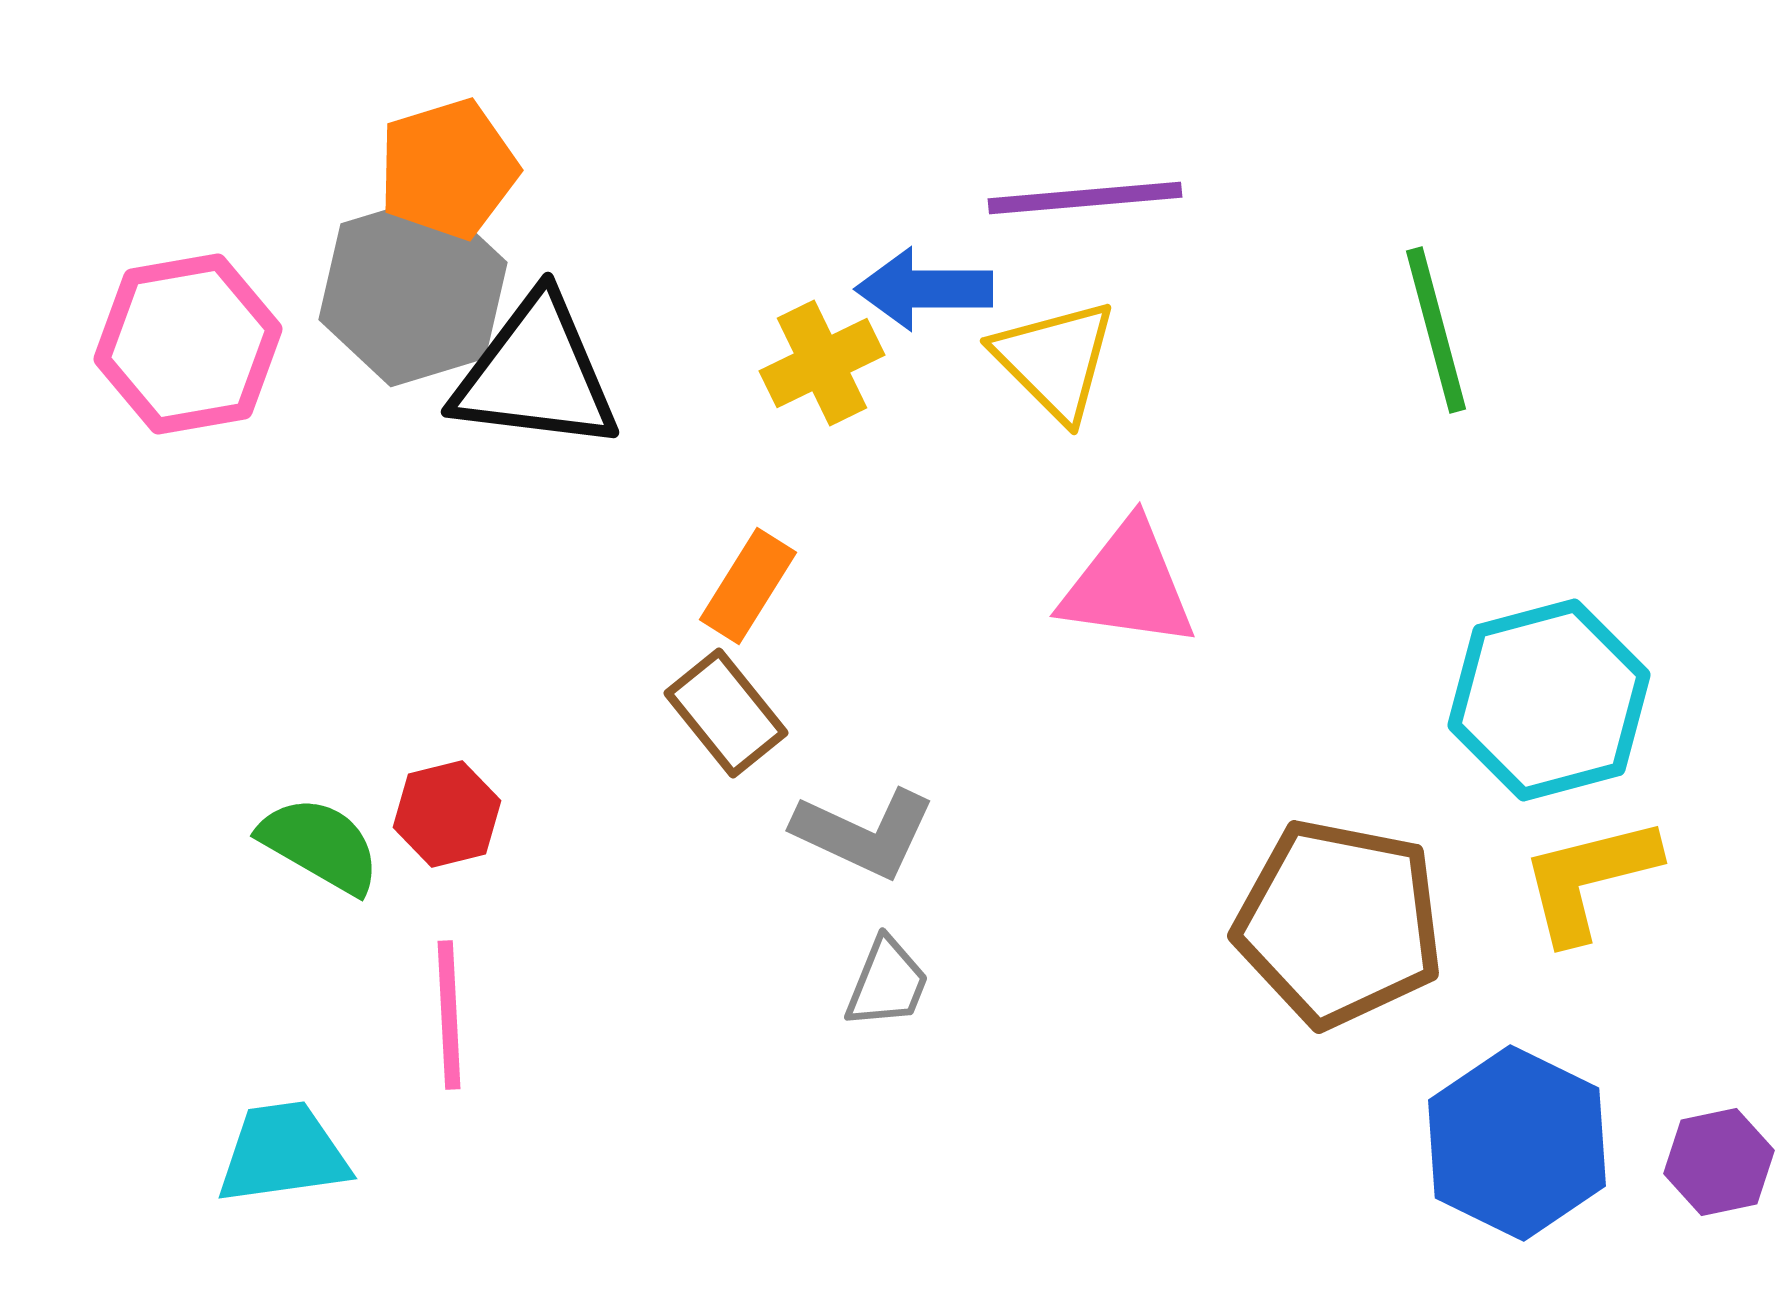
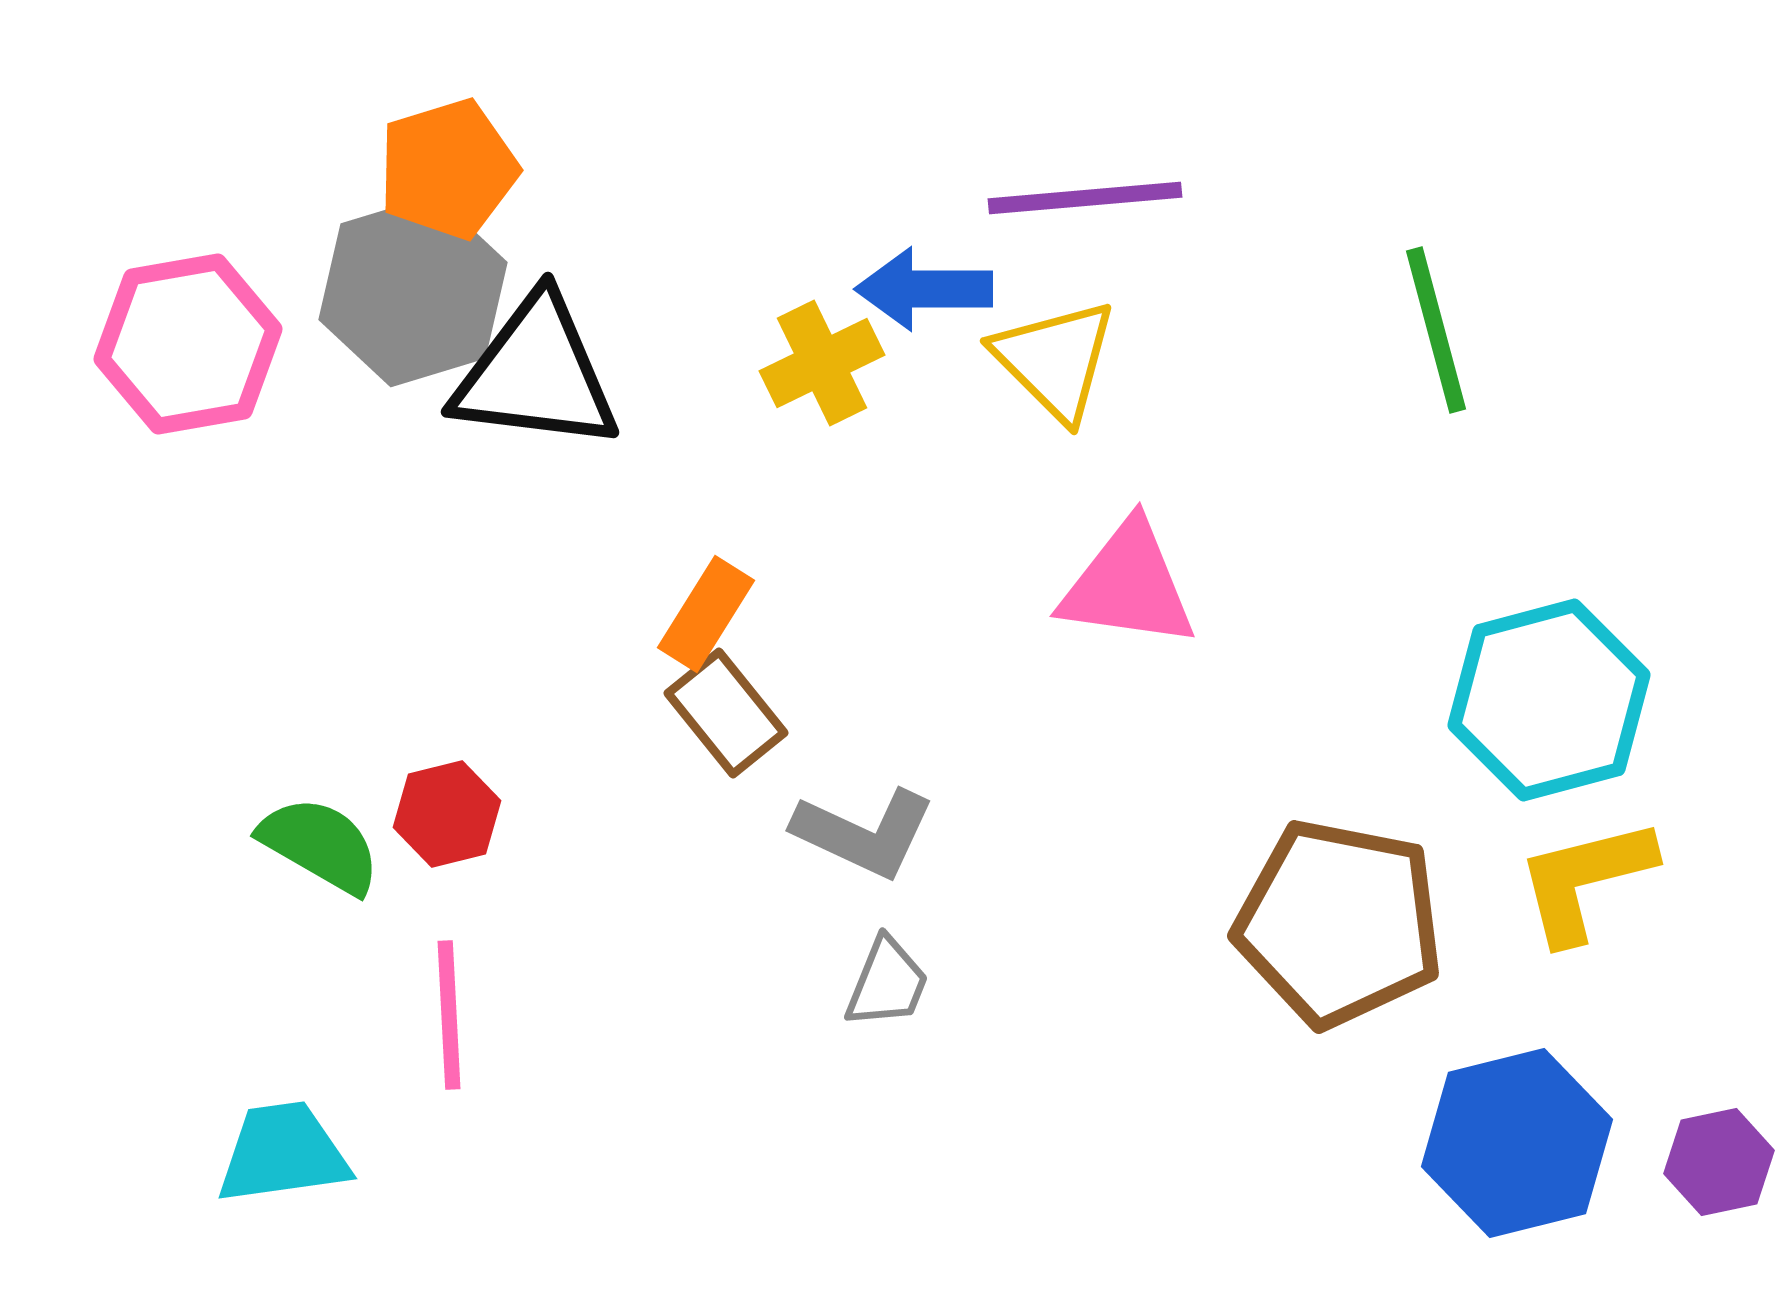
orange rectangle: moved 42 px left, 28 px down
yellow L-shape: moved 4 px left, 1 px down
blue hexagon: rotated 20 degrees clockwise
